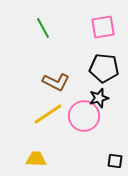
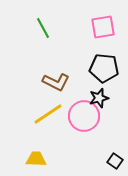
black square: rotated 28 degrees clockwise
